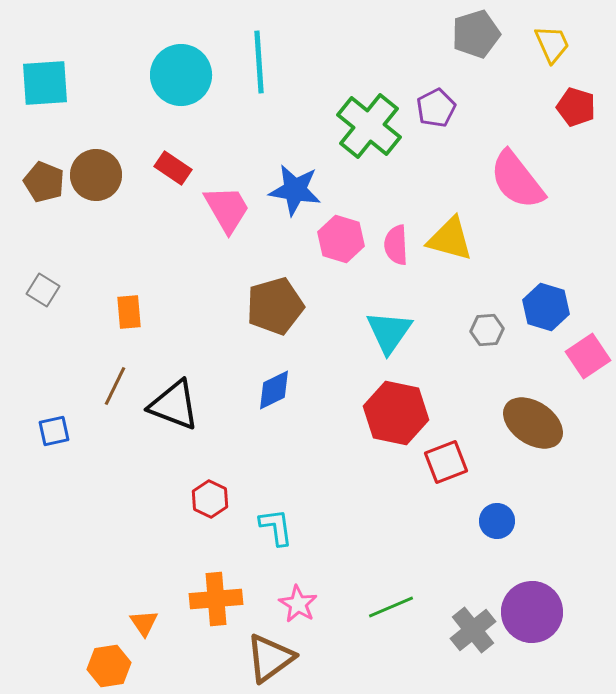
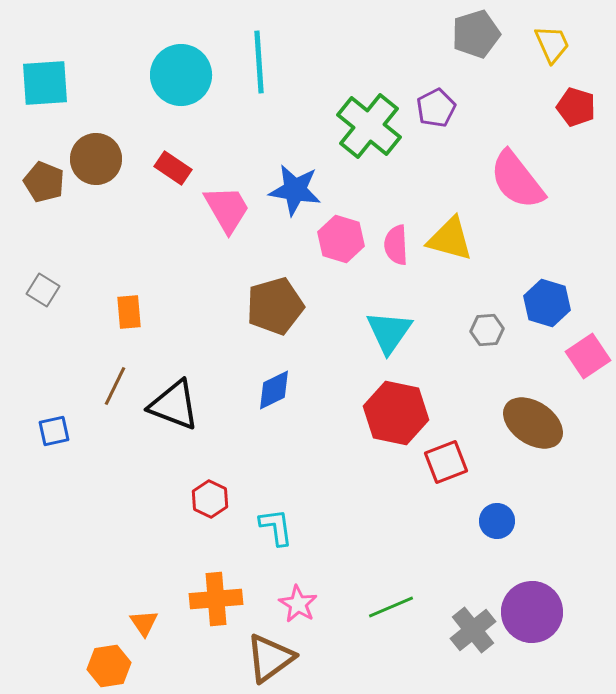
brown circle at (96, 175): moved 16 px up
blue hexagon at (546, 307): moved 1 px right, 4 px up
